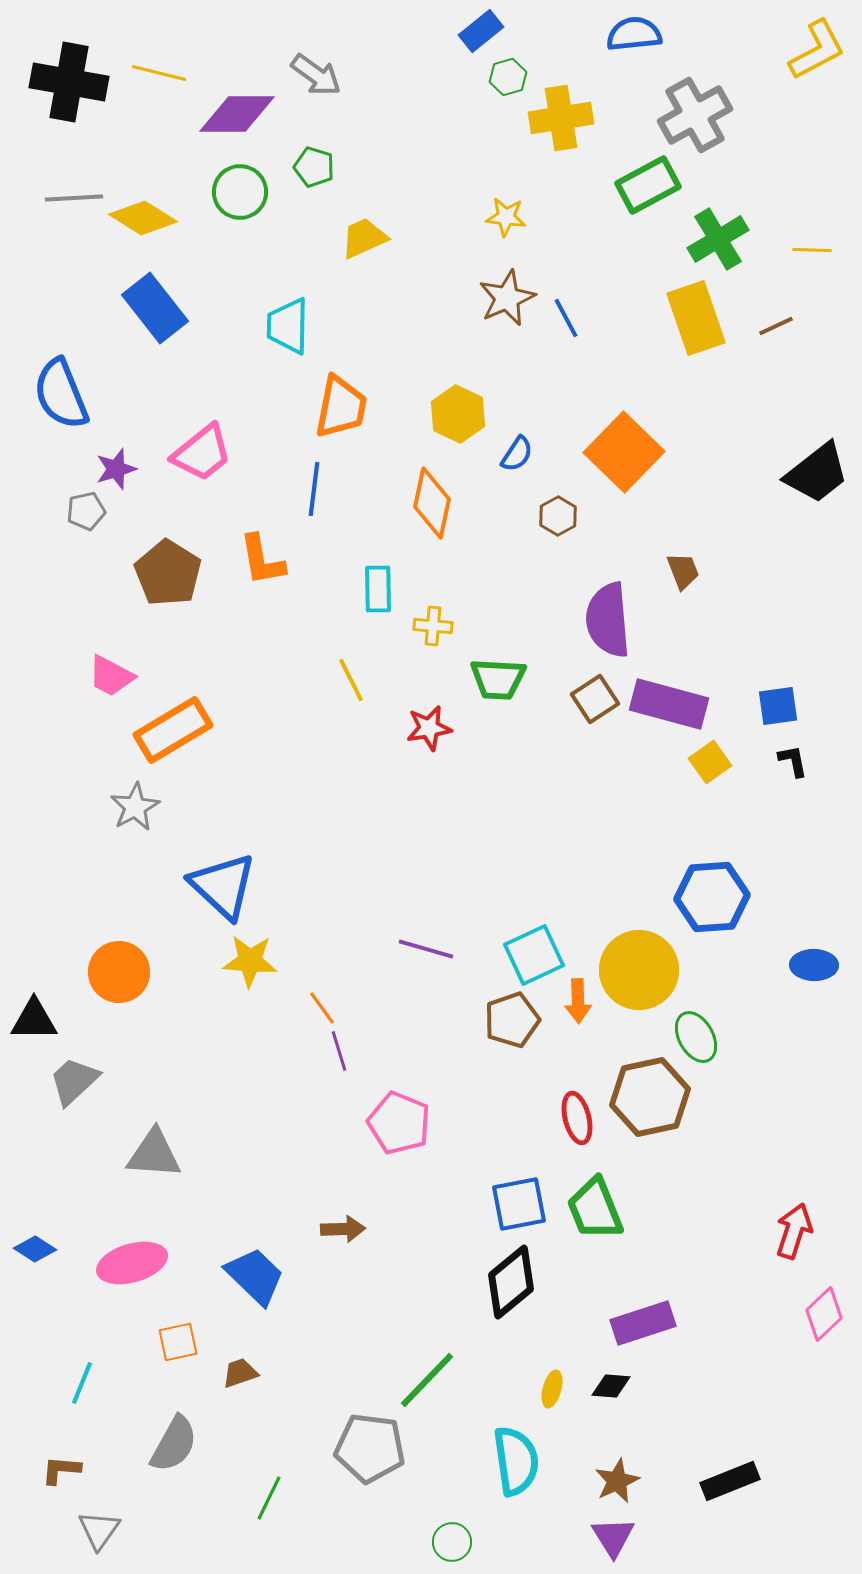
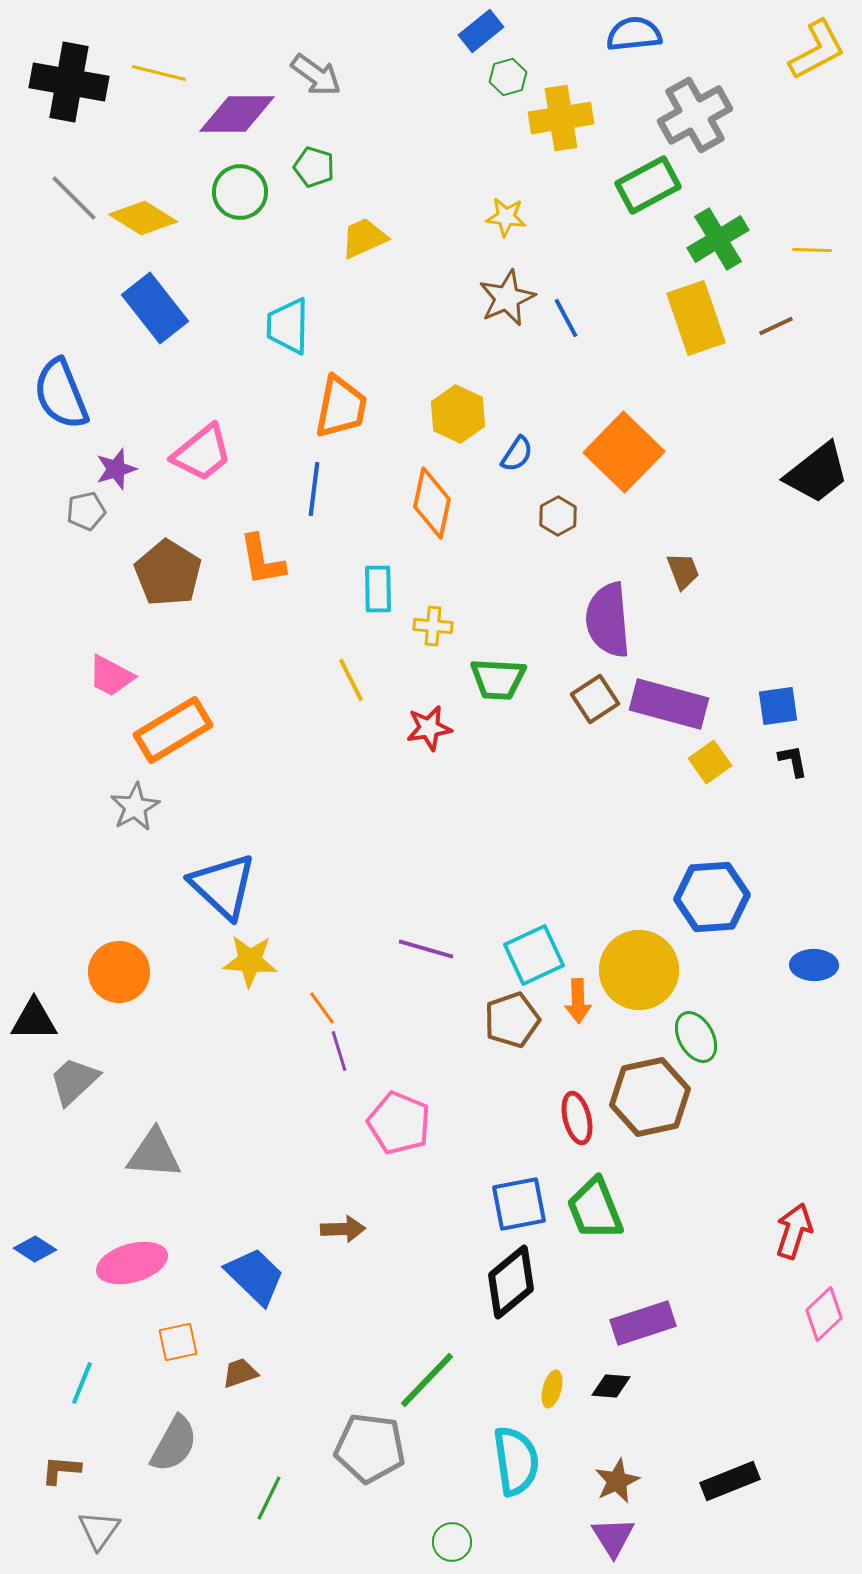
gray line at (74, 198): rotated 48 degrees clockwise
